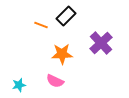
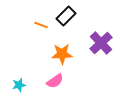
pink semicircle: rotated 60 degrees counterclockwise
